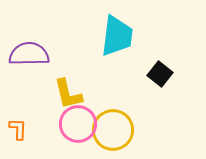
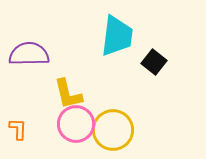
black square: moved 6 px left, 12 px up
pink circle: moved 2 px left
